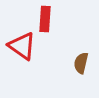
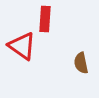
brown semicircle: rotated 25 degrees counterclockwise
